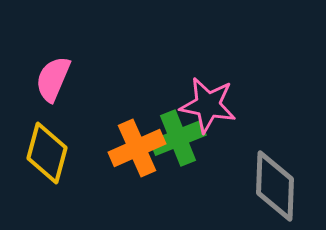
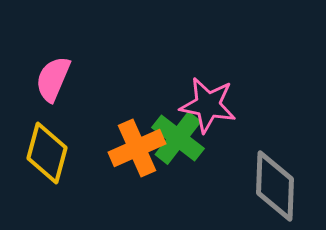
green cross: rotated 30 degrees counterclockwise
